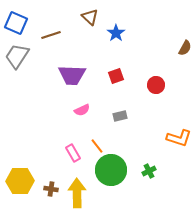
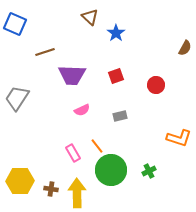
blue square: moved 1 px left, 1 px down
brown line: moved 6 px left, 17 px down
gray trapezoid: moved 42 px down
